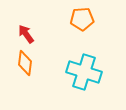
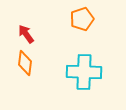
orange pentagon: rotated 15 degrees counterclockwise
cyan cross: rotated 16 degrees counterclockwise
